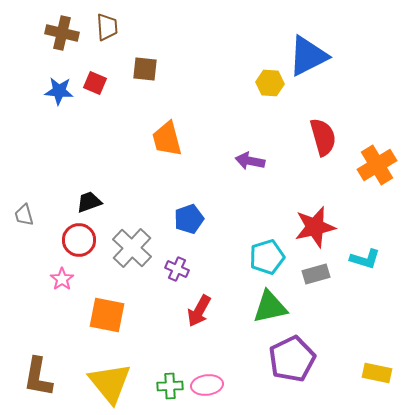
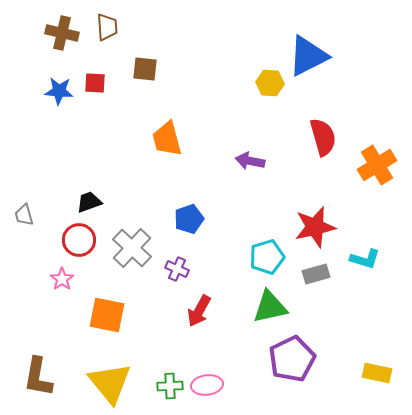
red square: rotated 20 degrees counterclockwise
